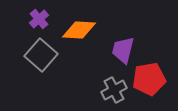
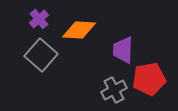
purple trapezoid: rotated 12 degrees counterclockwise
